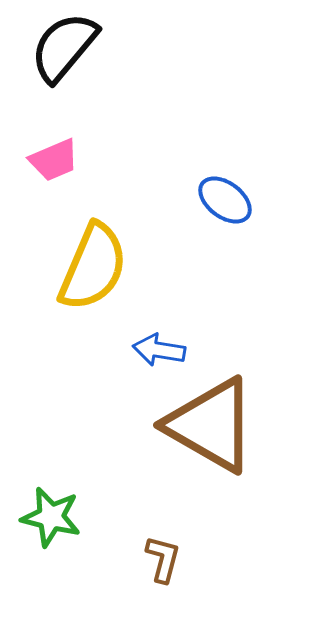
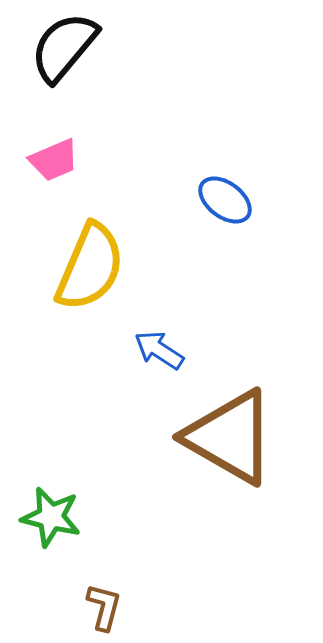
yellow semicircle: moved 3 px left
blue arrow: rotated 24 degrees clockwise
brown triangle: moved 19 px right, 12 px down
brown L-shape: moved 59 px left, 48 px down
